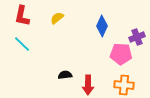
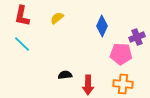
orange cross: moved 1 px left, 1 px up
